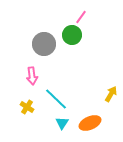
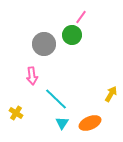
yellow cross: moved 11 px left, 6 px down
